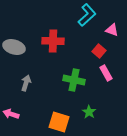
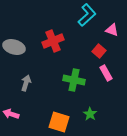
red cross: rotated 25 degrees counterclockwise
green star: moved 1 px right, 2 px down
